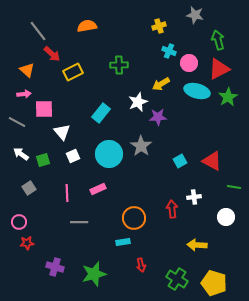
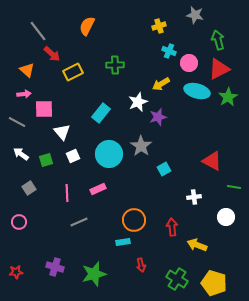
orange semicircle at (87, 26): rotated 54 degrees counterclockwise
green cross at (119, 65): moved 4 px left
purple star at (158, 117): rotated 12 degrees counterclockwise
green square at (43, 160): moved 3 px right
cyan square at (180, 161): moved 16 px left, 8 px down
red arrow at (172, 209): moved 18 px down
orange circle at (134, 218): moved 2 px down
gray line at (79, 222): rotated 24 degrees counterclockwise
red star at (27, 243): moved 11 px left, 29 px down
yellow arrow at (197, 245): rotated 18 degrees clockwise
